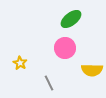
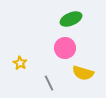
green ellipse: rotated 15 degrees clockwise
yellow semicircle: moved 9 px left, 3 px down; rotated 15 degrees clockwise
